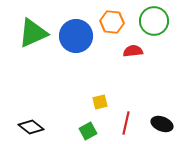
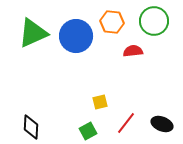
red line: rotated 25 degrees clockwise
black diamond: rotated 55 degrees clockwise
